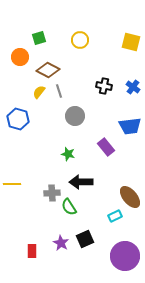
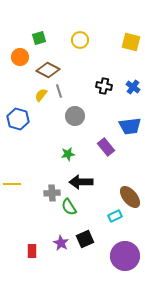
yellow semicircle: moved 2 px right, 3 px down
green star: rotated 24 degrees counterclockwise
